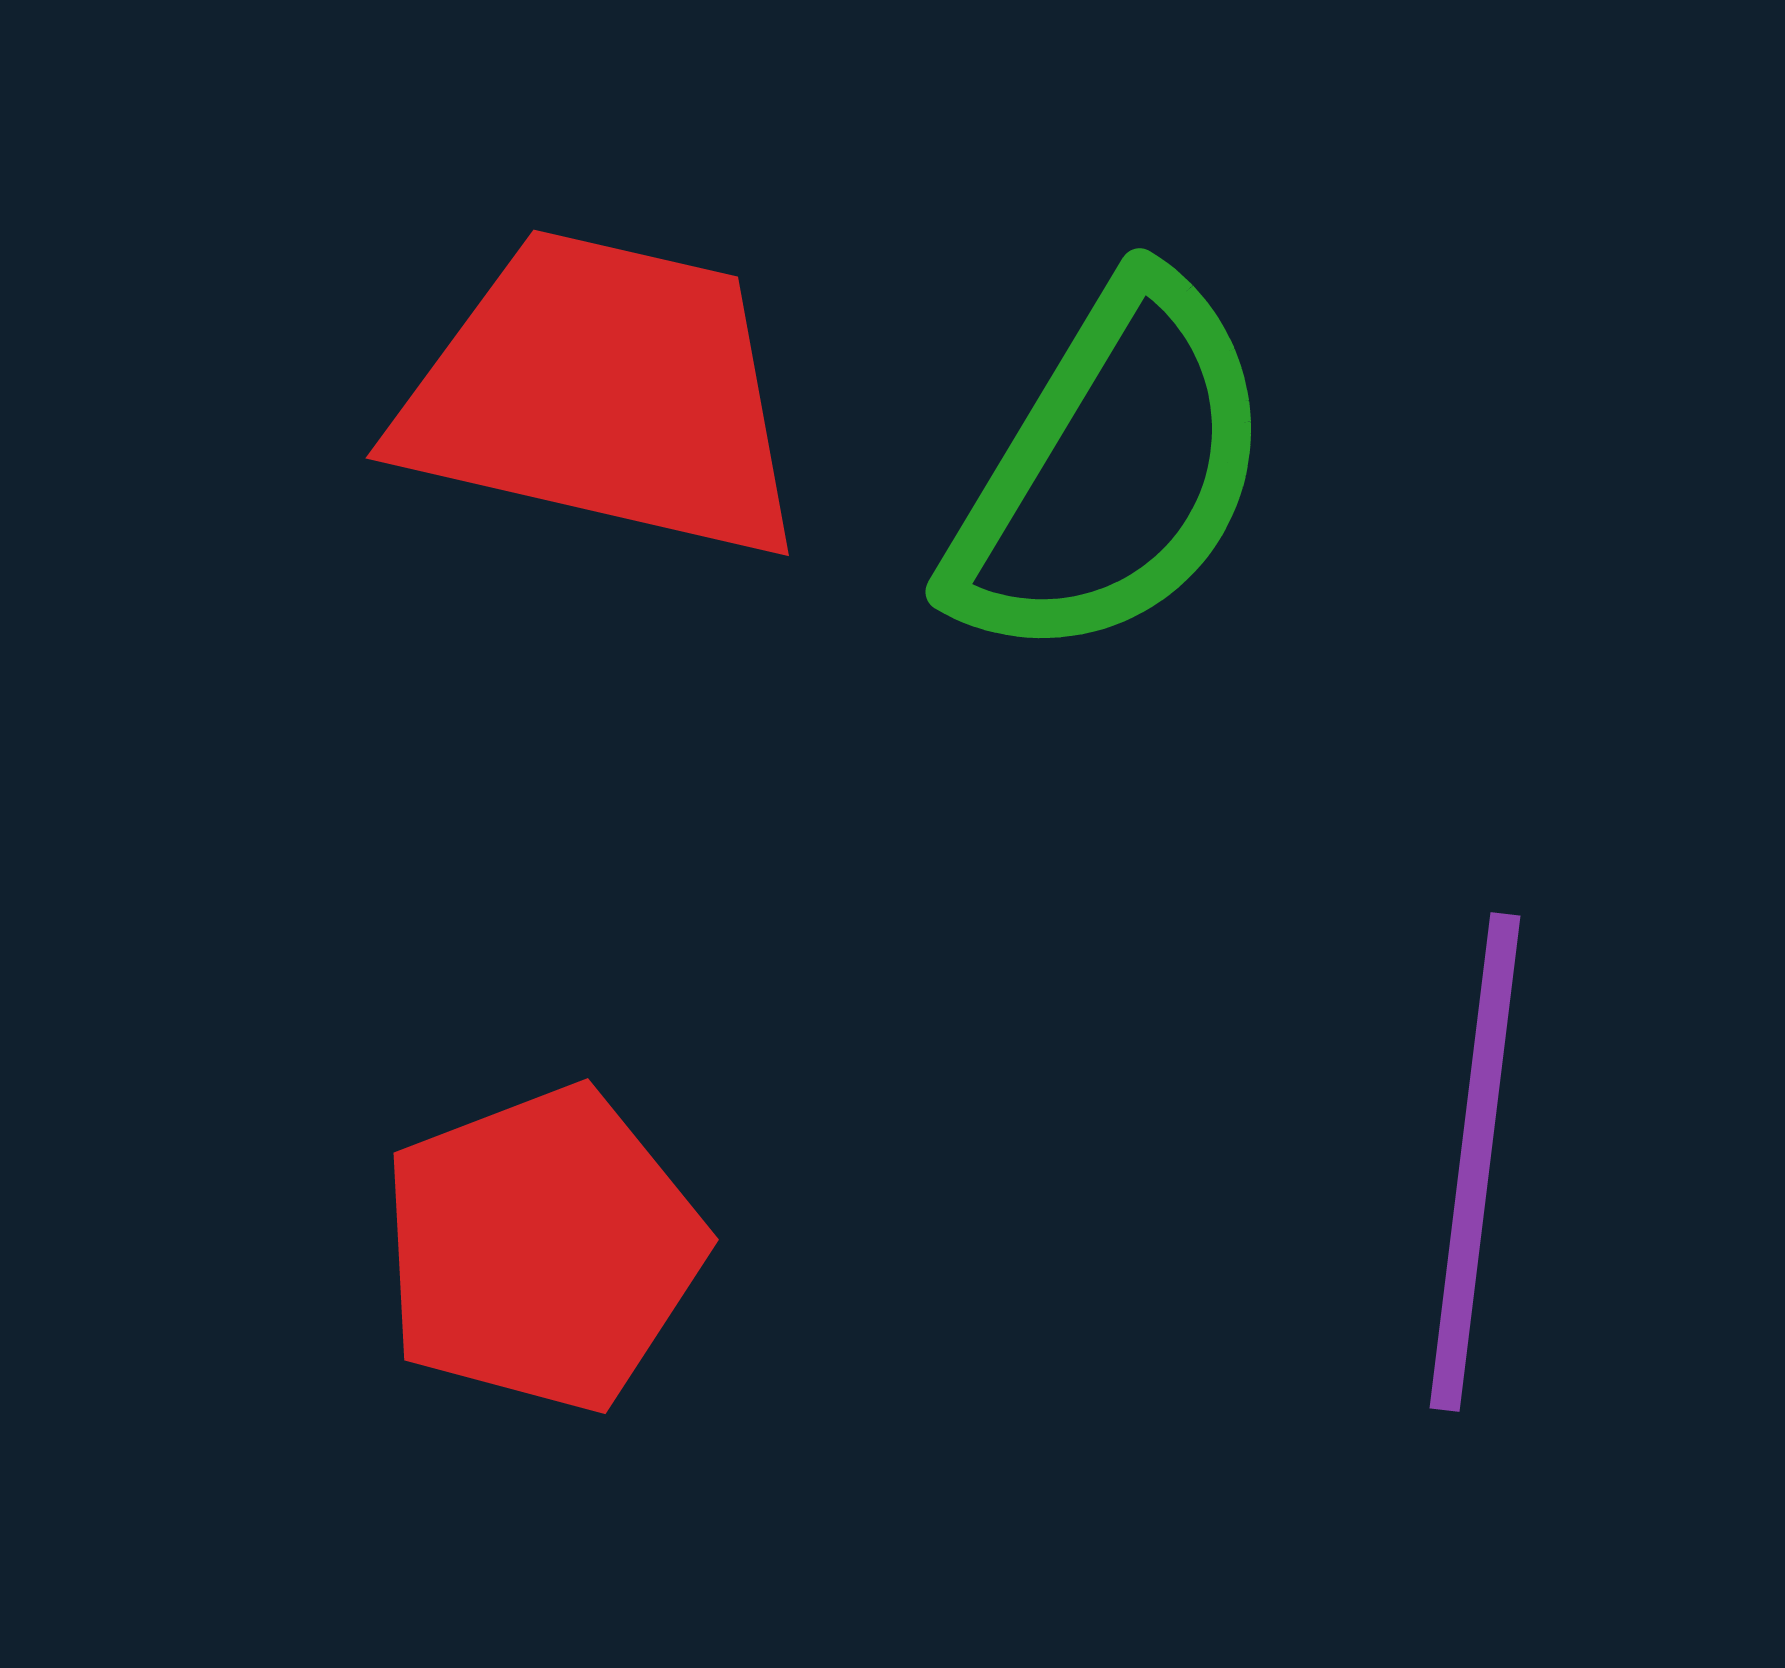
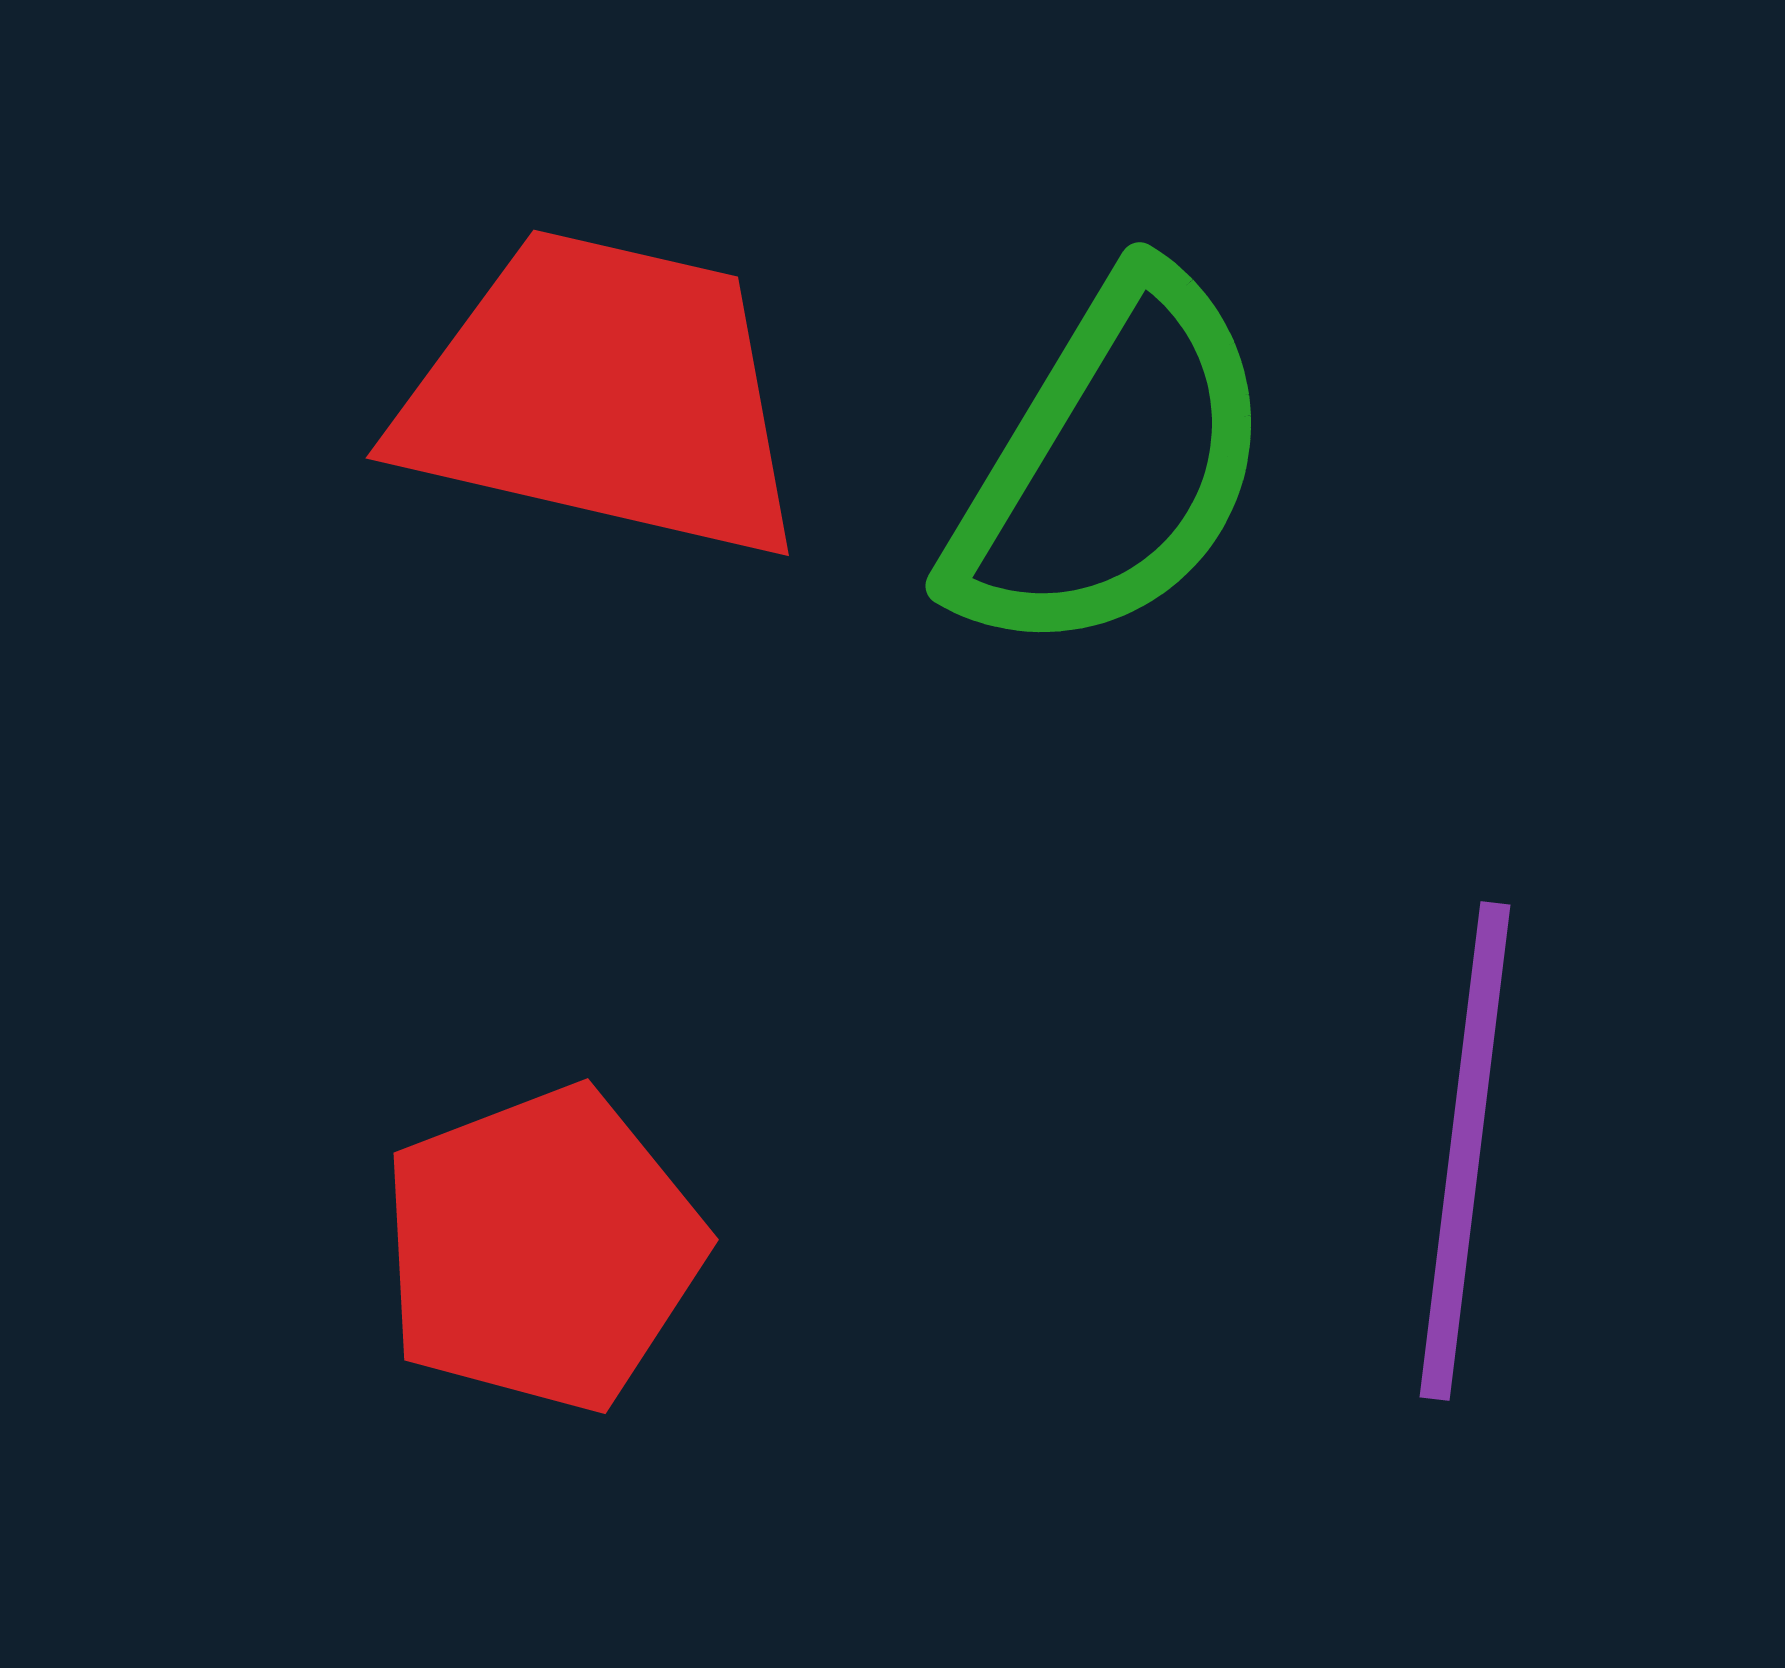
green semicircle: moved 6 px up
purple line: moved 10 px left, 11 px up
